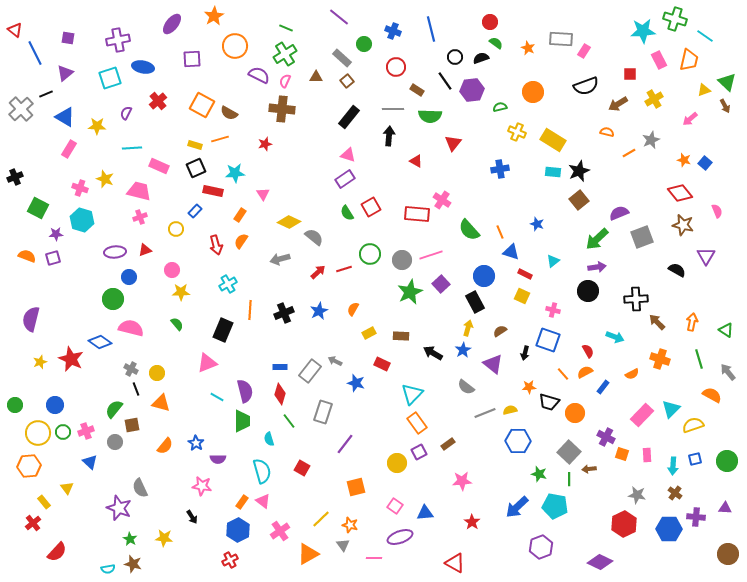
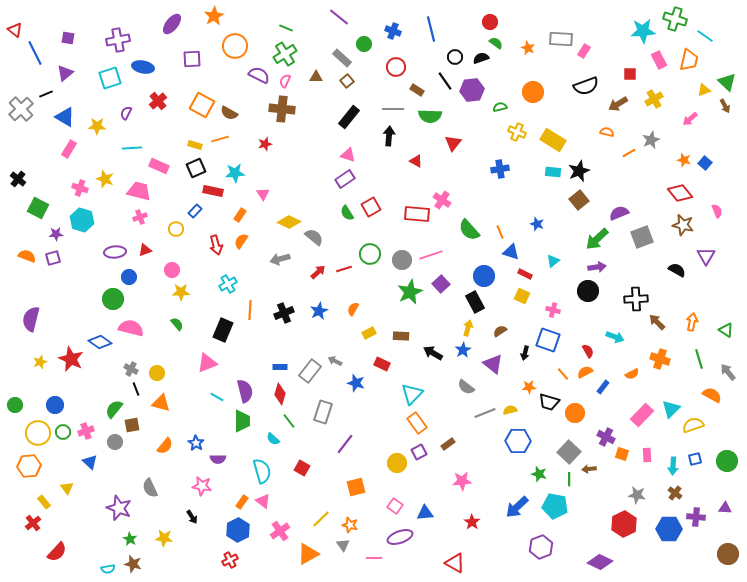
black cross at (15, 177): moved 3 px right, 2 px down; rotated 28 degrees counterclockwise
cyan semicircle at (269, 439): moved 4 px right; rotated 32 degrees counterclockwise
gray semicircle at (140, 488): moved 10 px right
